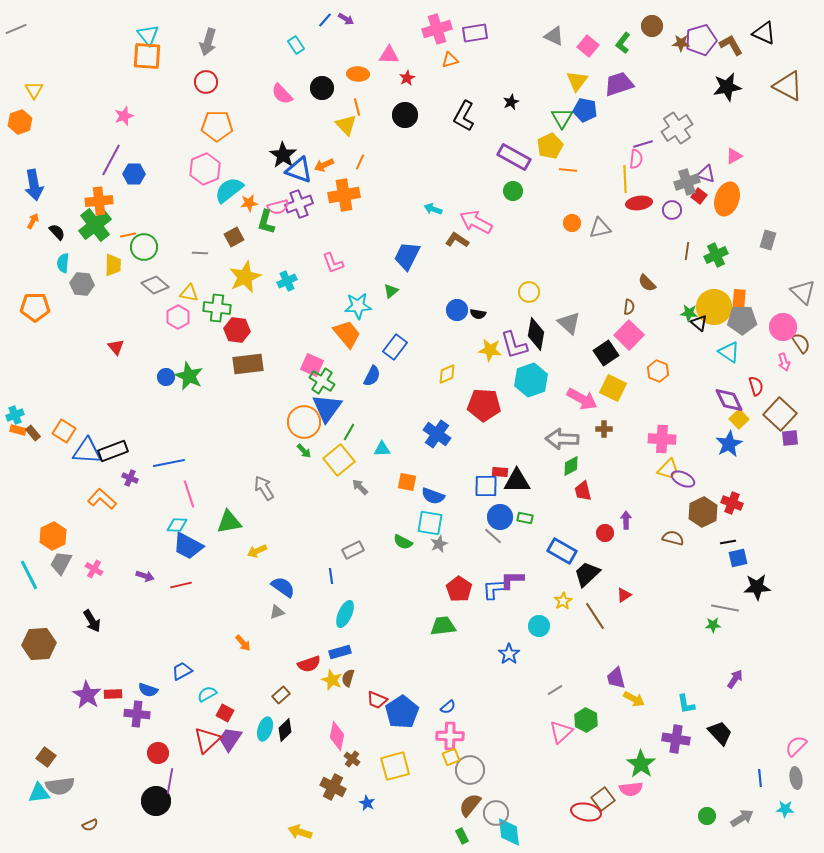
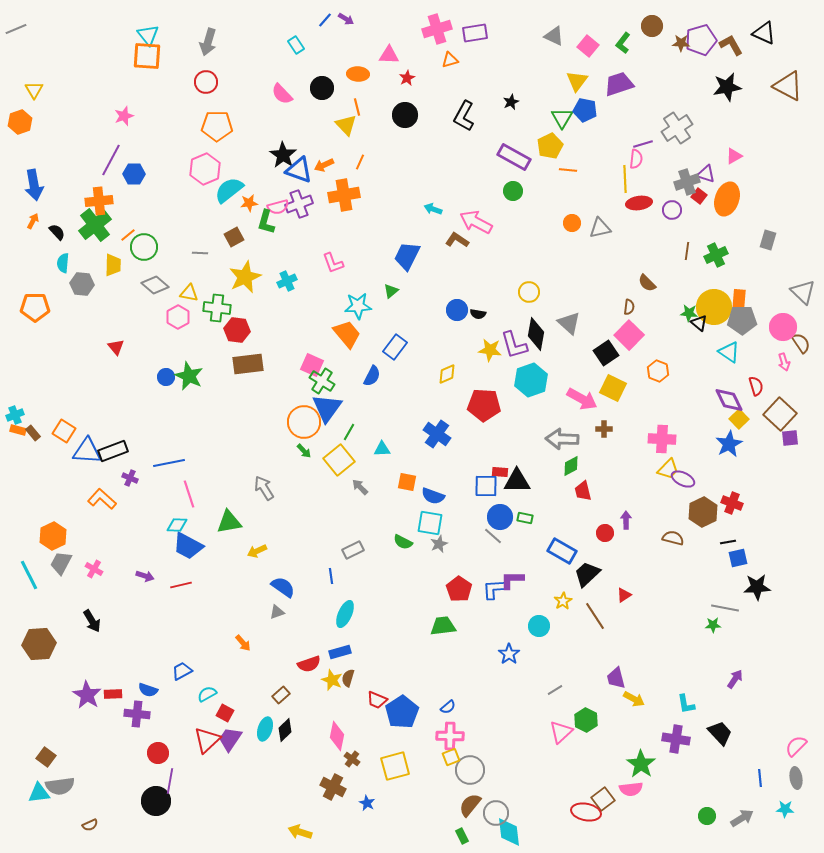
orange line at (128, 235): rotated 28 degrees counterclockwise
